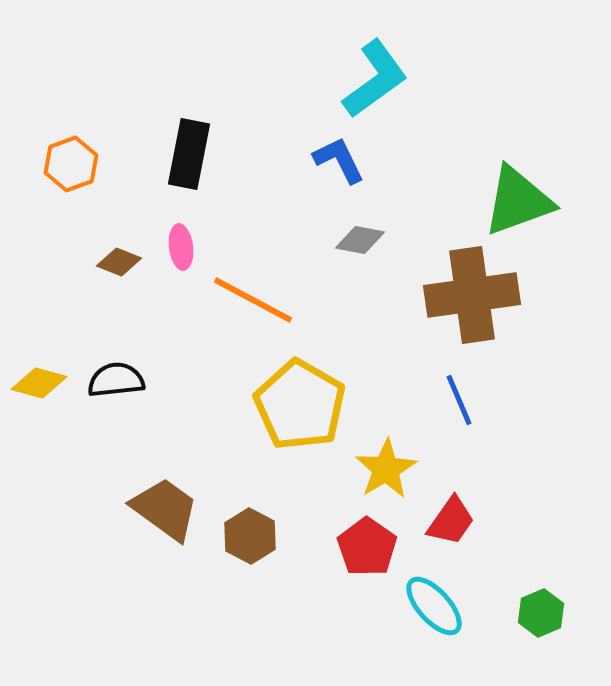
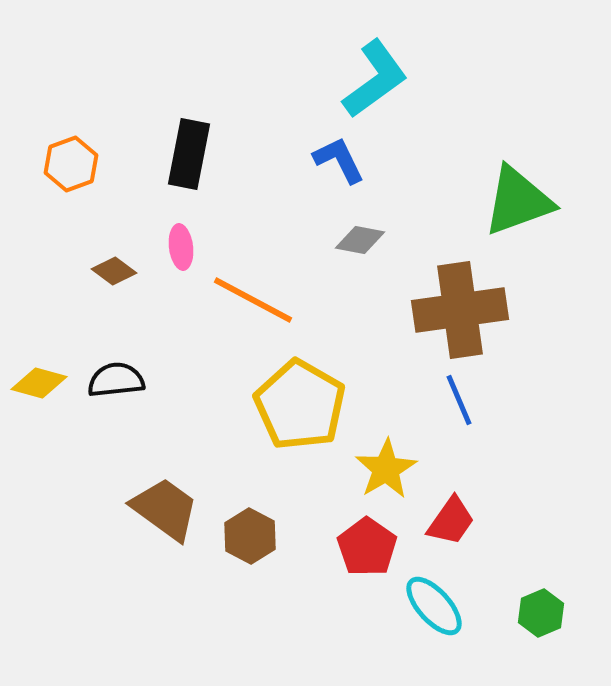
brown diamond: moved 5 px left, 9 px down; rotated 15 degrees clockwise
brown cross: moved 12 px left, 15 px down
